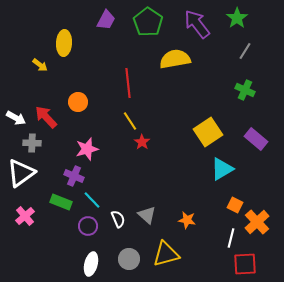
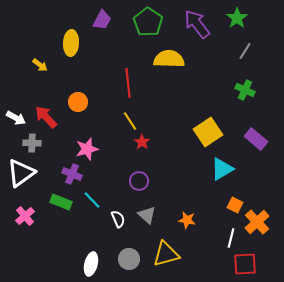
purple trapezoid: moved 4 px left
yellow ellipse: moved 7 px right
yellow semicircle: moved 6 px left; rotated 12 degrees clockwise
purple cross: moved 2 px left, 2 px up
purple circle: moved 51 px right, 45 px up
